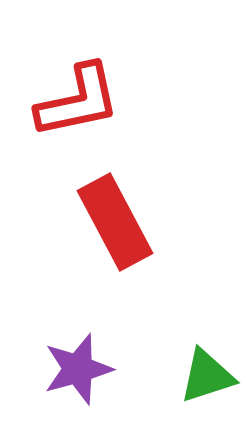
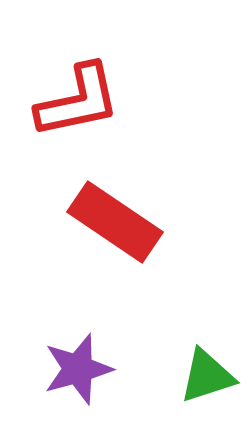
red rectangle: rotated 28 degrees counterclockwise
